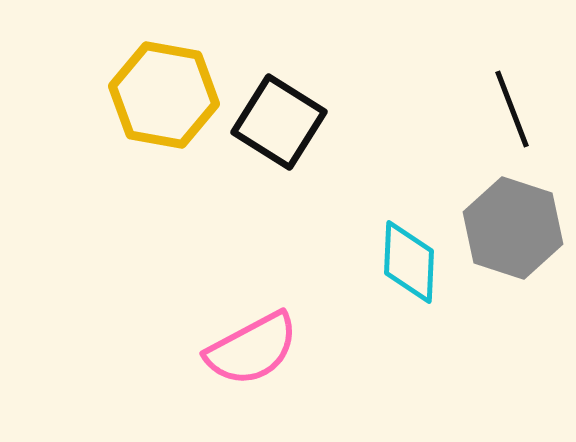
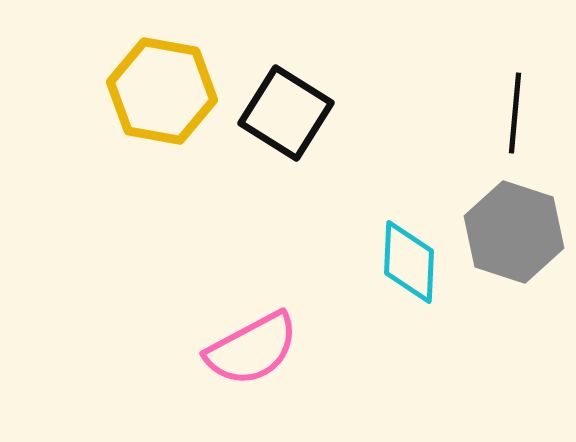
yellow hexagon: moved 2 px left, 4 px up
black line: moved 3 px right, 4 px down; rotated 26 degrees clockwise
black square: moved 7 px right, 9 px up
gray hexagon: moved 1 px right, 4 px down
